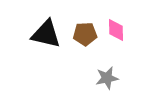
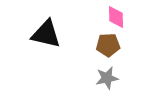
pink diamond: moved 13 px up
brown pentagon: moved 23 px right, 11 px down
